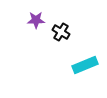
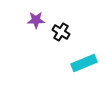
cyan rectangle: moved 1 px left, 2 px up
